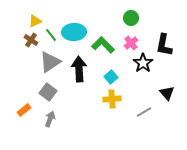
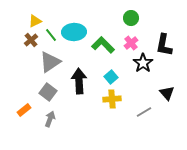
brown cross: rotated 16 degrees clockwise
black arrow: moved 12 px down
